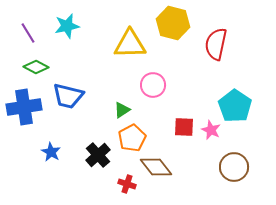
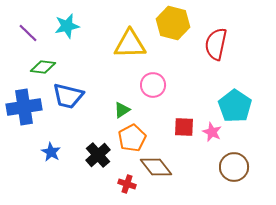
purple line: rotated 15 degrees counterclockwise
green diamond: moved 7 px right; rotated 20 degrees counterclockwise
pink star: moved 1 px right, 2 px down
